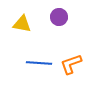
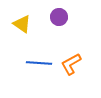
yellow triangle: rotated 24 degrees clockwise
orange L-shape: rotated 10 degrees counterclockwise
